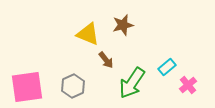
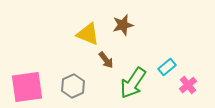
green arrow: moved 1 px right
